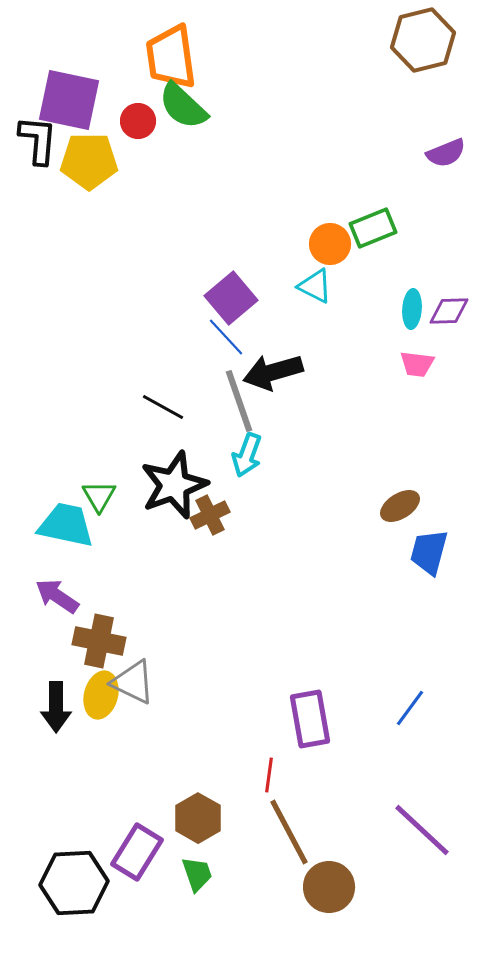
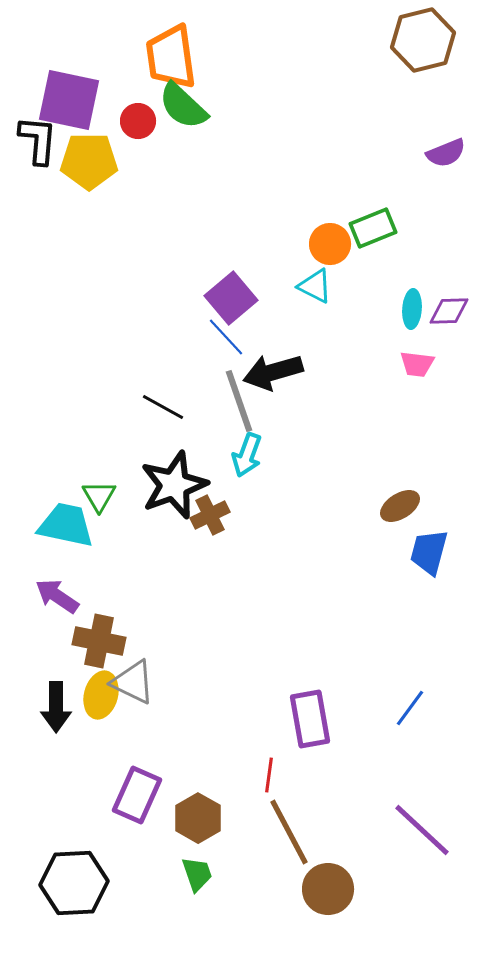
purple rectangle at (137, 852): moved 57 px up; rotated 8 degrees counterclockwise
brown circle at (329, 887): moved 1 px left, 2 px down
